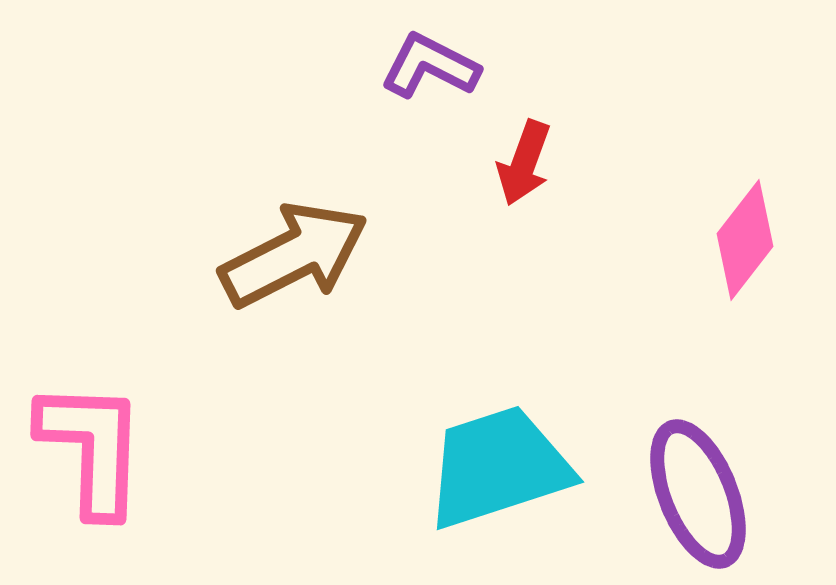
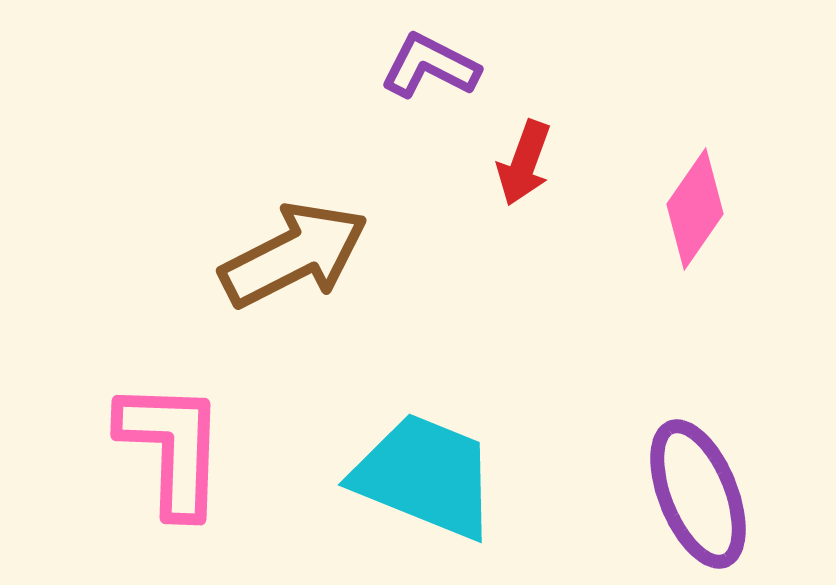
pink diamond: moved 50 px left, 31 px up; rotated 3 degrees counterclockwise
pink L-shape: moved 80 px right
cyan trapezoid: moved 73 px left, 9 px down; rotated 40 degrees clockwise
